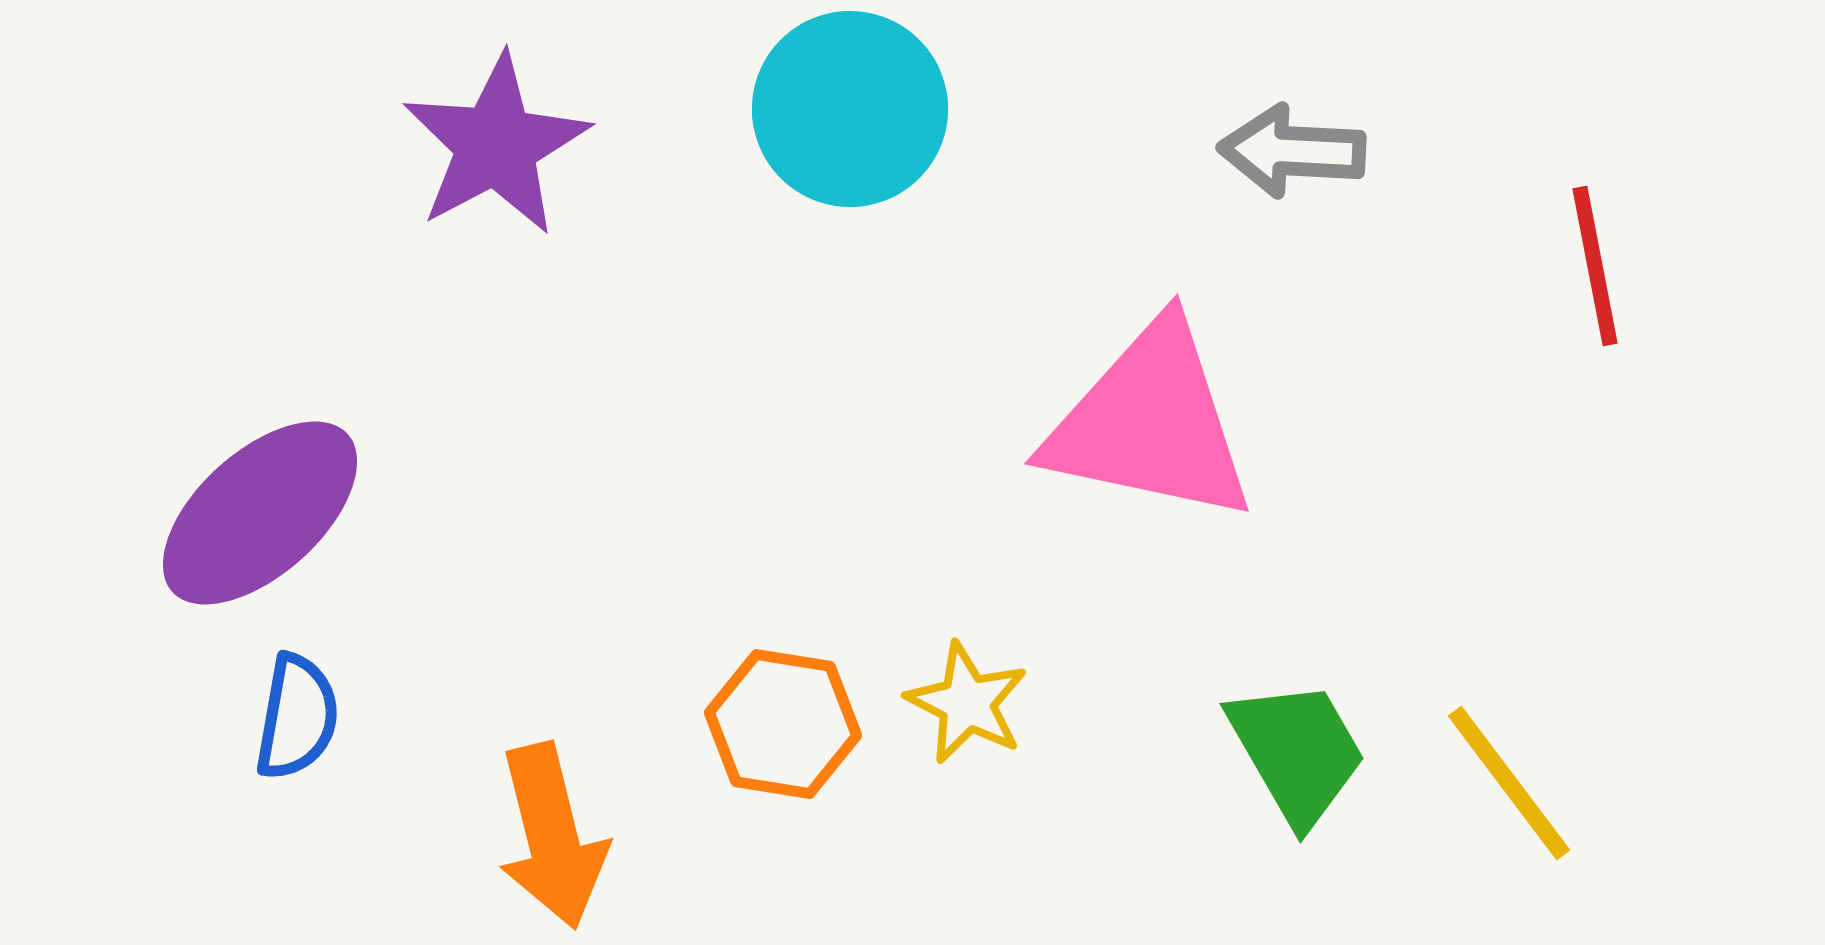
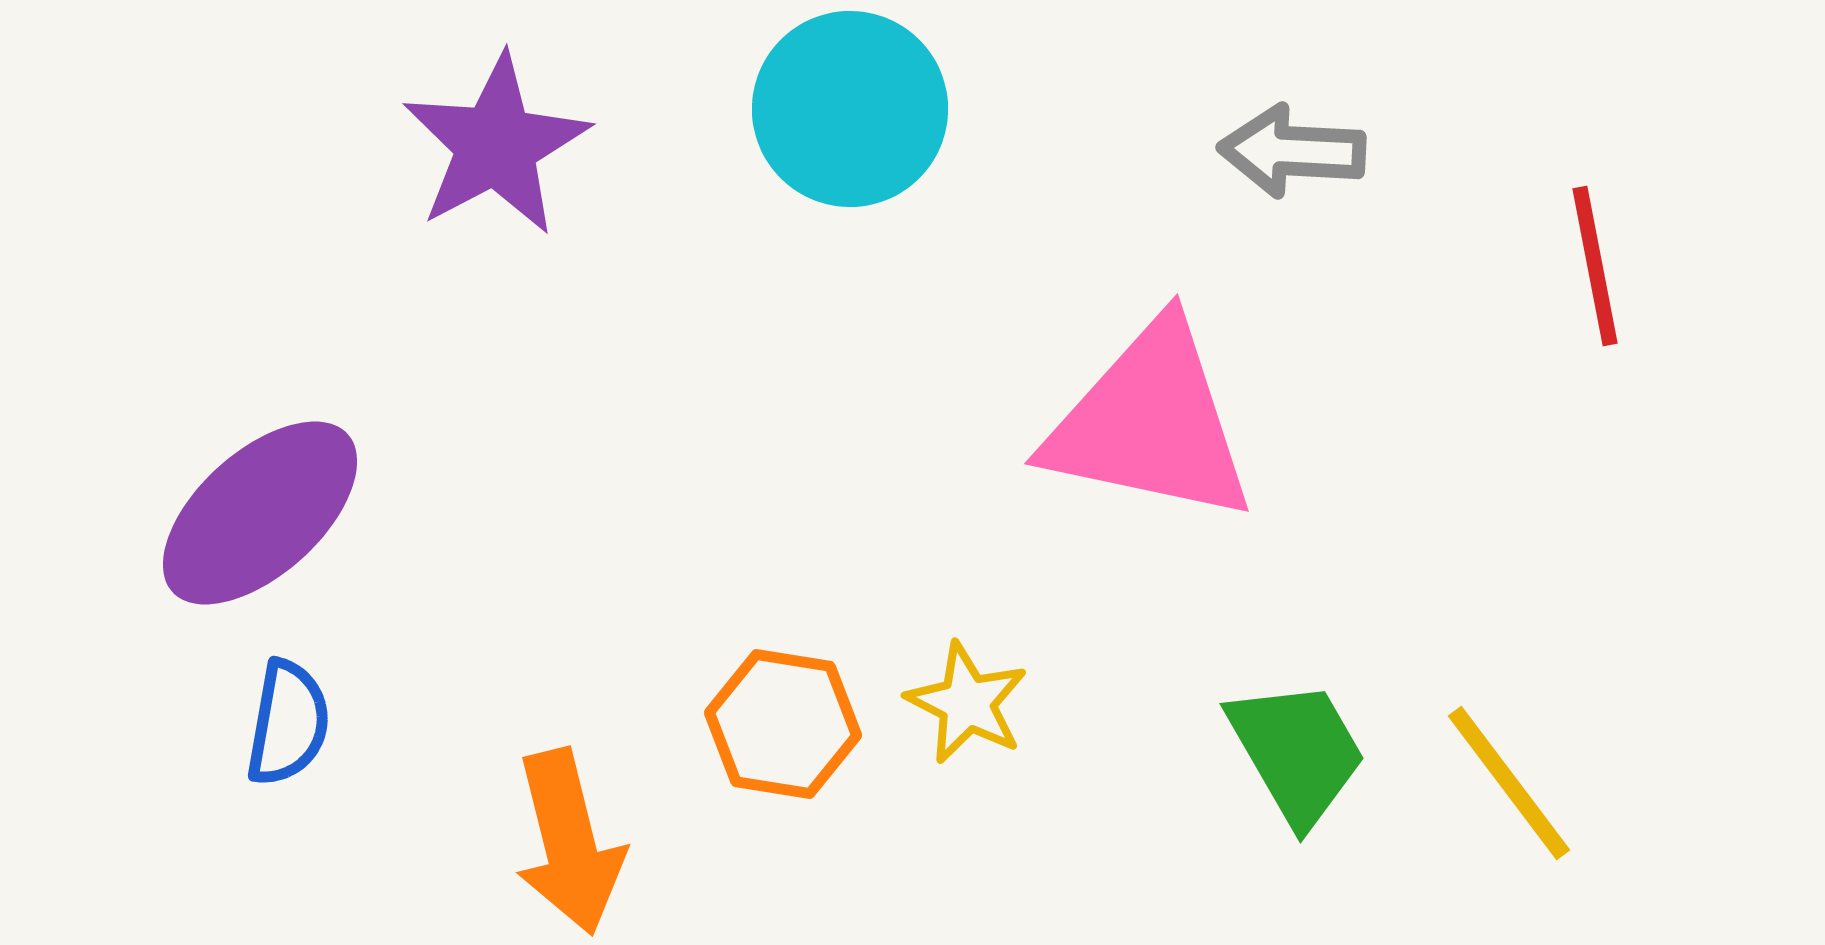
blue semicircle: moved 9 px left, 6 px down
orange arrow: moved 17 px right, 6 px down
